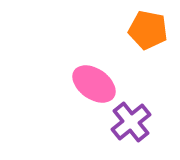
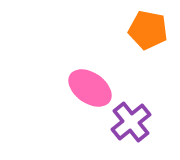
pink ellipse: moved 4 px left, 4 px down
